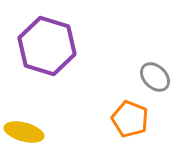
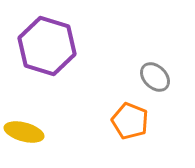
orange pentagon: moved 2 px down
